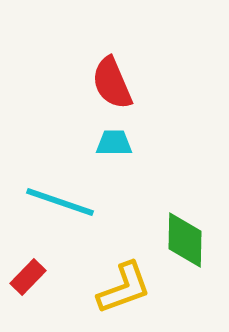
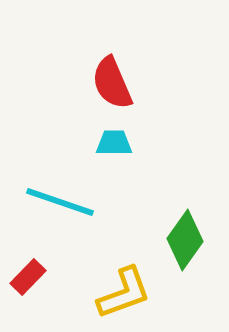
green diamond: rotated 34 degrees clockwise
yellow L-shape: moved 5 px down
